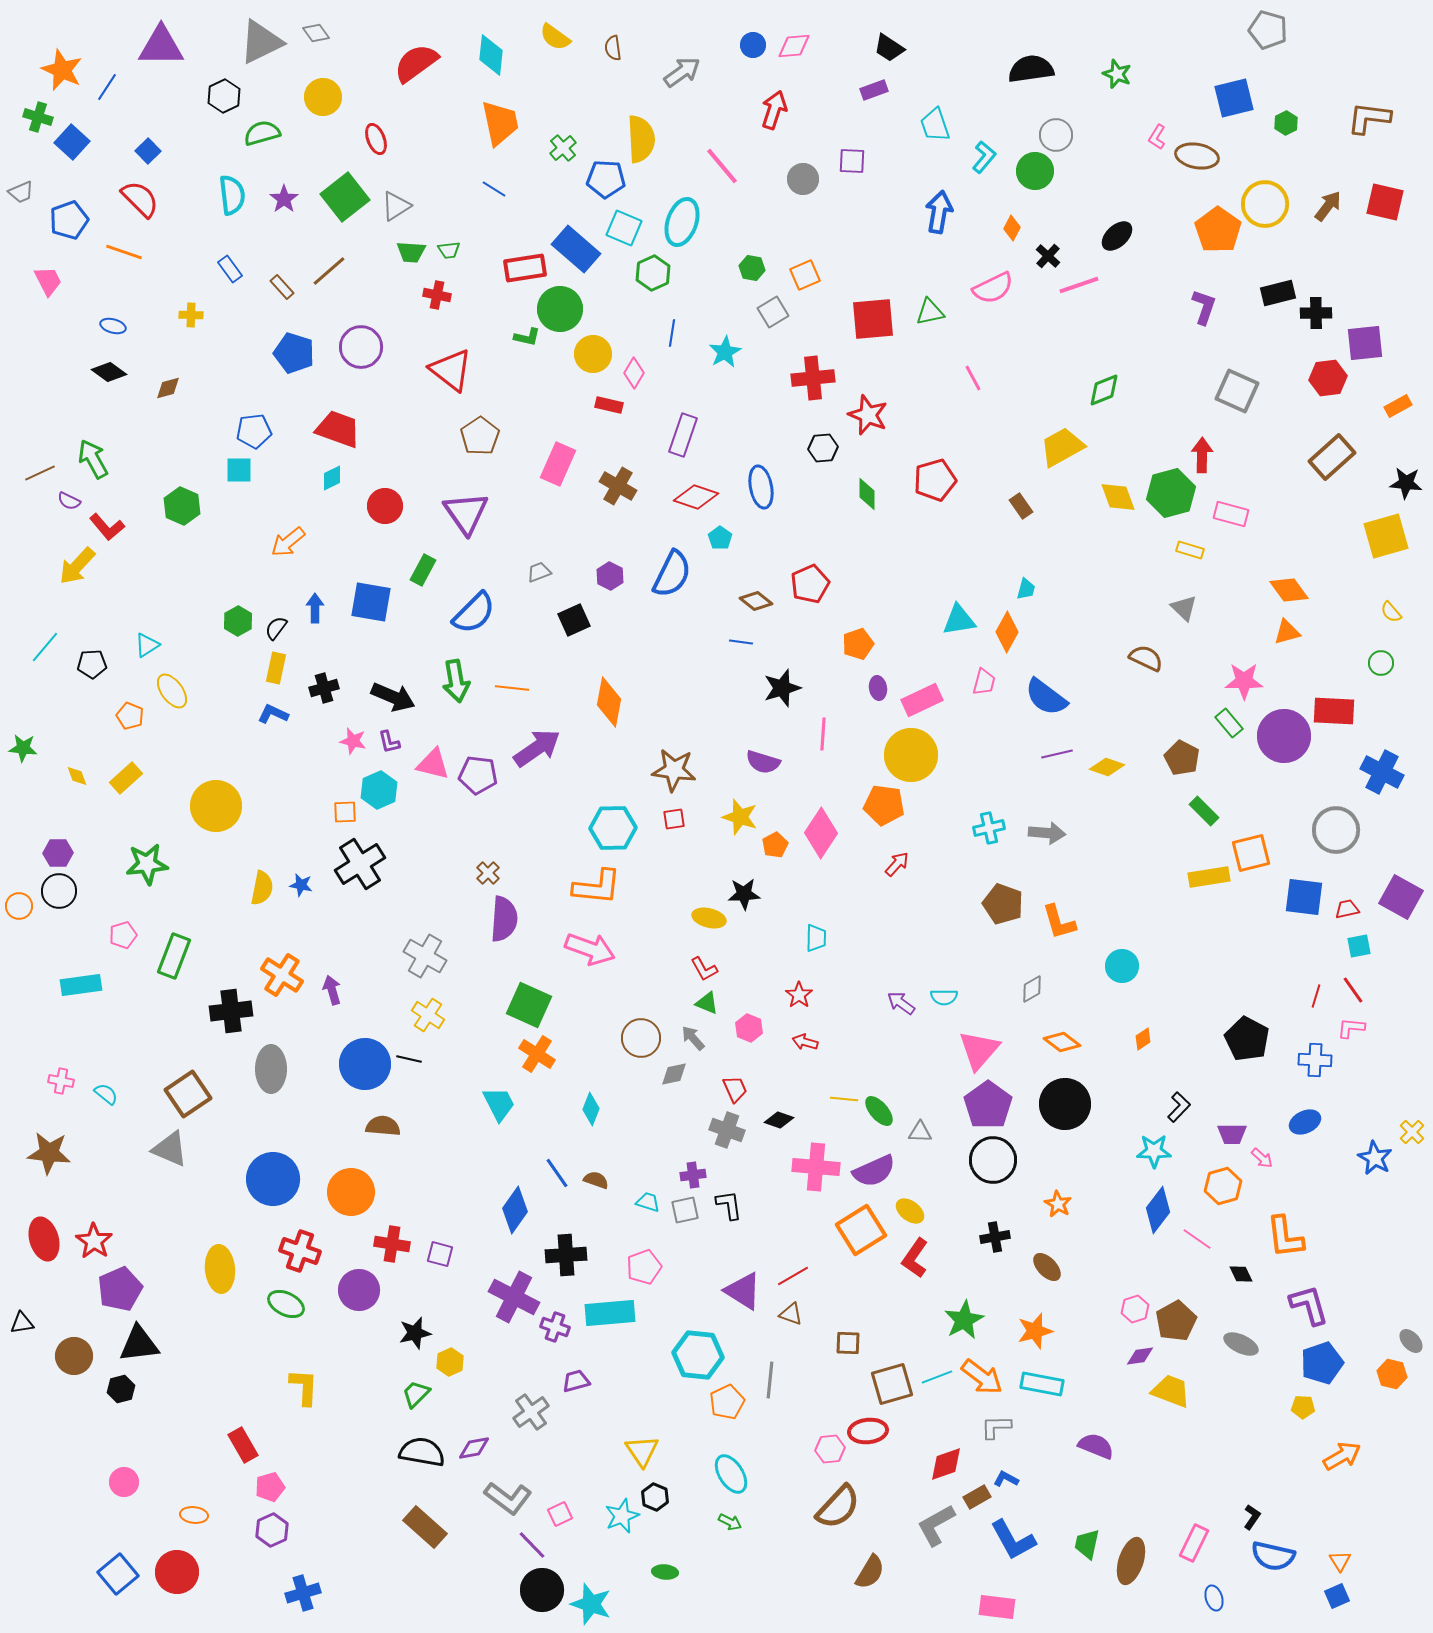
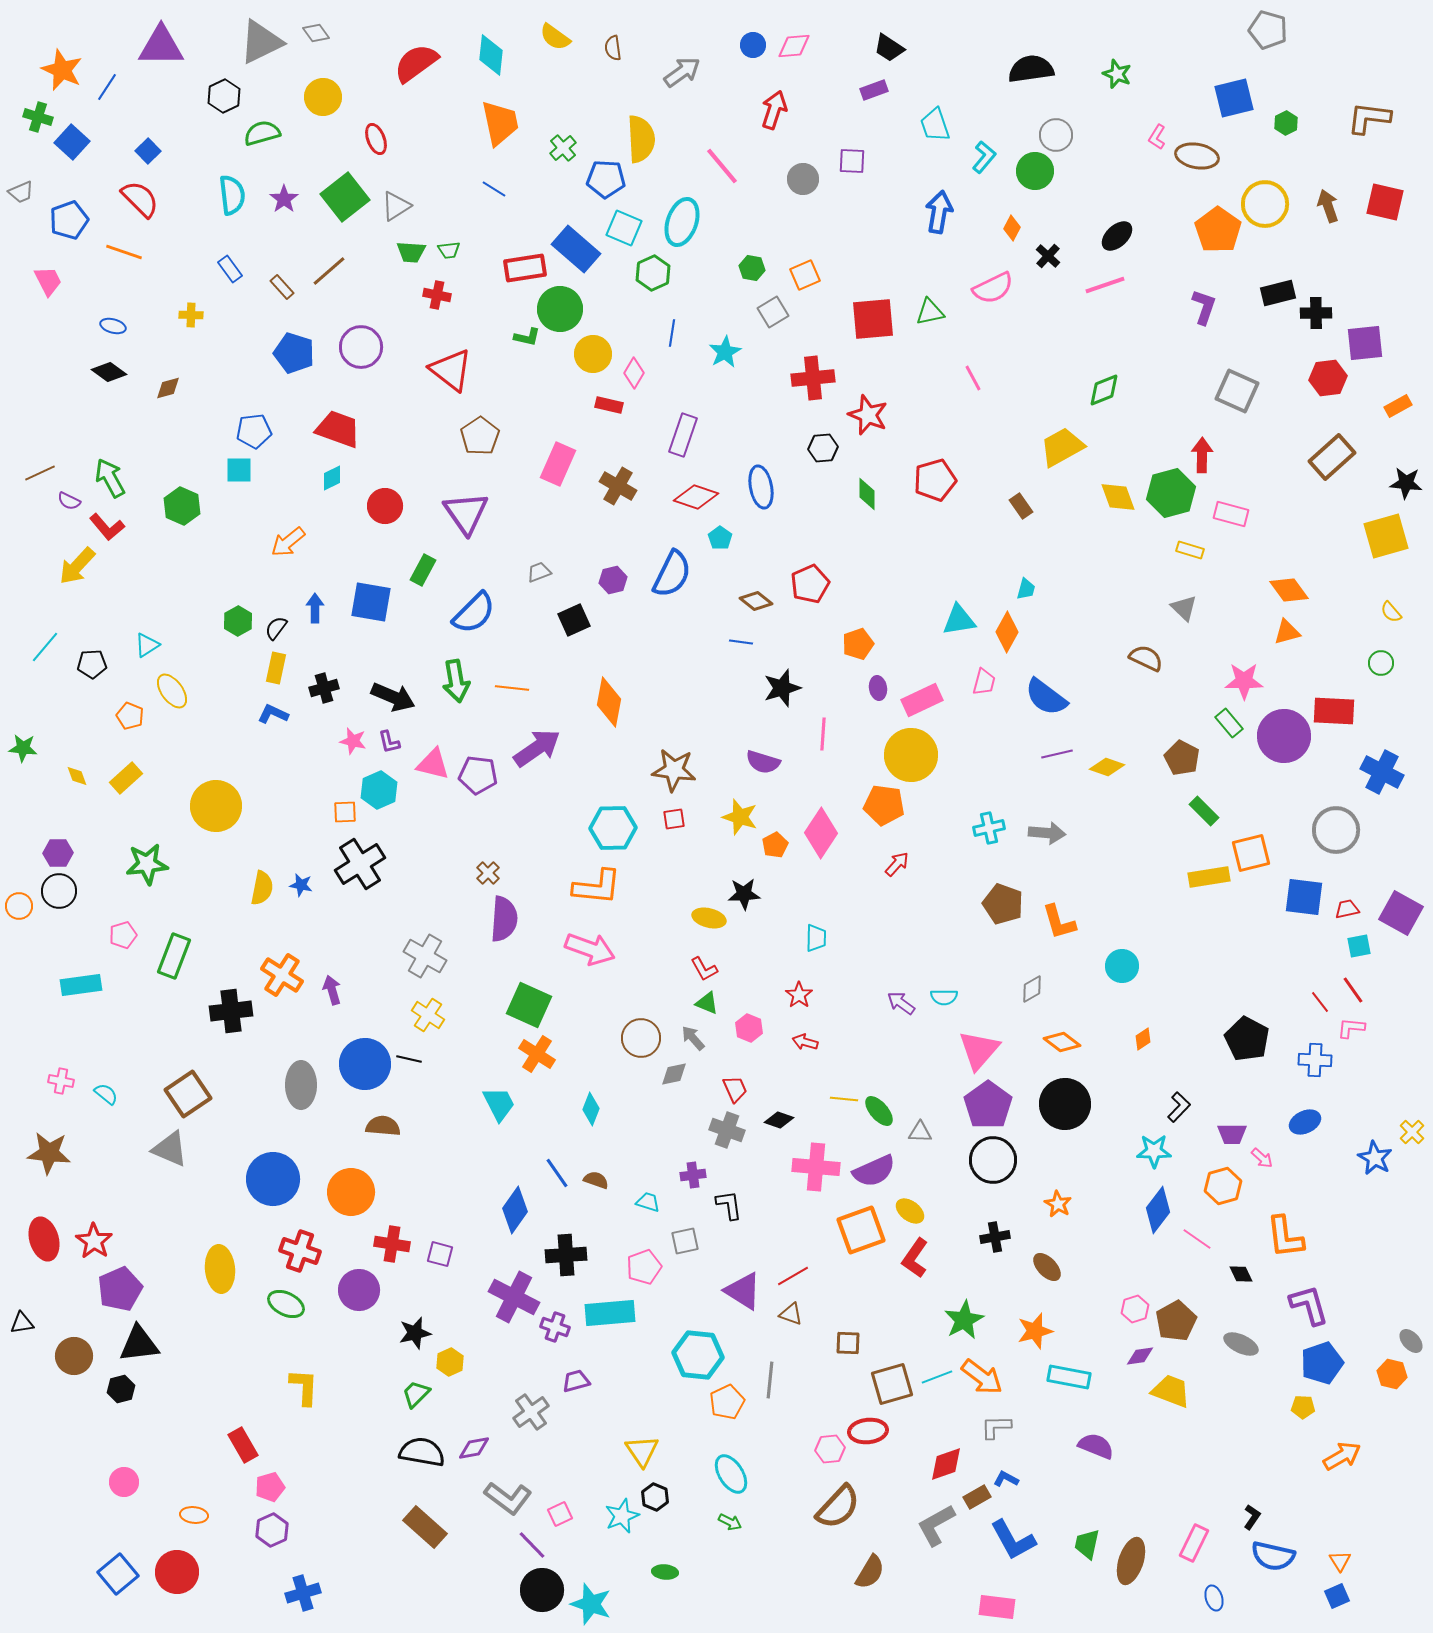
brown arrow at (1328, 206): rotated 56 degrees counterclockwise
pink line at (1079, 285): moved 26 px right
green arrow at (93, 459): moved 17 px right, 19 px down
purple hexagon at (610, 576): moved 3 px right, 4 px down; rotated 20 degrees clockwise
purple square at (1401, 897): moved 16 px down
red line at (1316, 996): moved 4 px right, 6 px down; rotated 55 degrees counterclockwise
gray ellipse at (271, 1069): moved 30 px right, 16 px down
gray square at (685, 1210): moved 31 px down
orange square at (861, 1230): rotated 12 degrees clockwise
cyan rectangle at (1042, 1384): moved 27 px right, 7 px up
